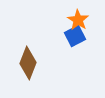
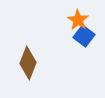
blue square: moved 9 px right; rotated 25 degrees counterclockwise
